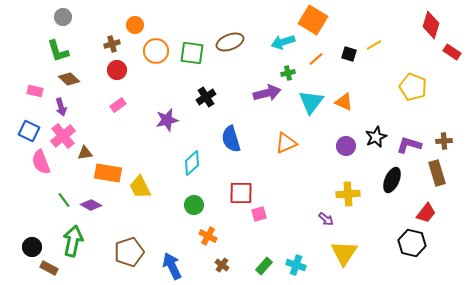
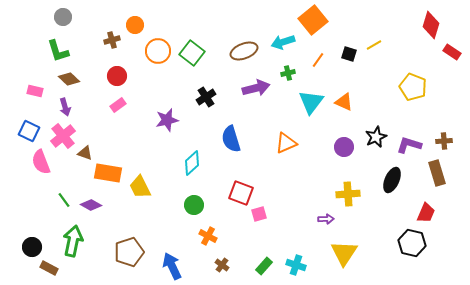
orange square at (313, 20): rotated 20 degrees clockwise
brown ellipse at (230, 42): moved 14 px right, 9 px down
brown cross at (112, 44): moved 4 px up
orange circle at (156, 51): moved 2 px right
green square at (192, 53): rotated 30 degrees clockwise
orange line at (316, 59): moved 2 px right, 1 px down; rotated 14 degrees counterclockwise
red circle at (117, 70): moved 6 px down
purple arrow at (267, 93): moved 11 px left, 5 px up
purple arrow at (61, 107): moved 4 px right
purple circle at (346, 146): moved 2 px left, 1 px down
brown triangle at (85, 153): rotated 28 degrees clockwise
red square at (241, 193): rotated 20 degrees clockwise
red trapezoid at (426, 213): rotated 15 degrees counterclockwise
purple arrow at (326, 219): rotated 42 degrees counterclockwise
